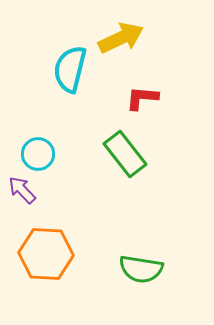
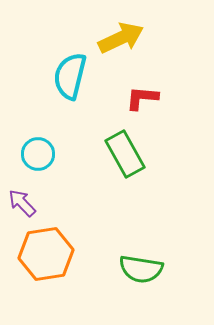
cyan semicircle: moved 7 px down
green rectangle: rotated 9 degrees clockwise
purple arrow: moved 13 px down
orange hexagon: rotated 12 degrees counterclockwise
